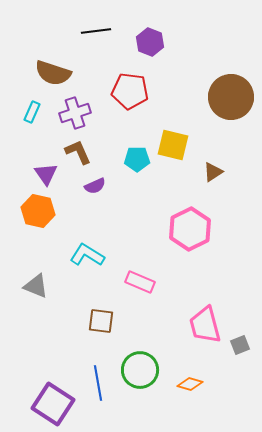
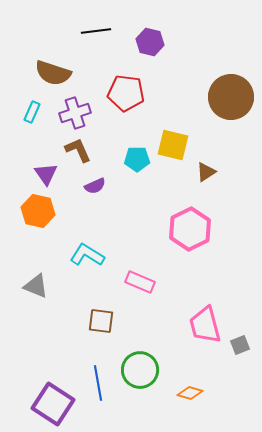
purple hexagon: rotated 8 degrees counterclockwise
red pentagon: moved 4 px left, 2 px down
brown L-shape: moved 2 px up
brown triangle: moved 7 px left
orange diamond: moved 9 px down
